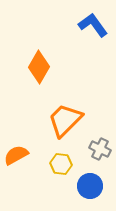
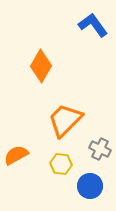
orange diamond: moved 2 px right, 1 px up
